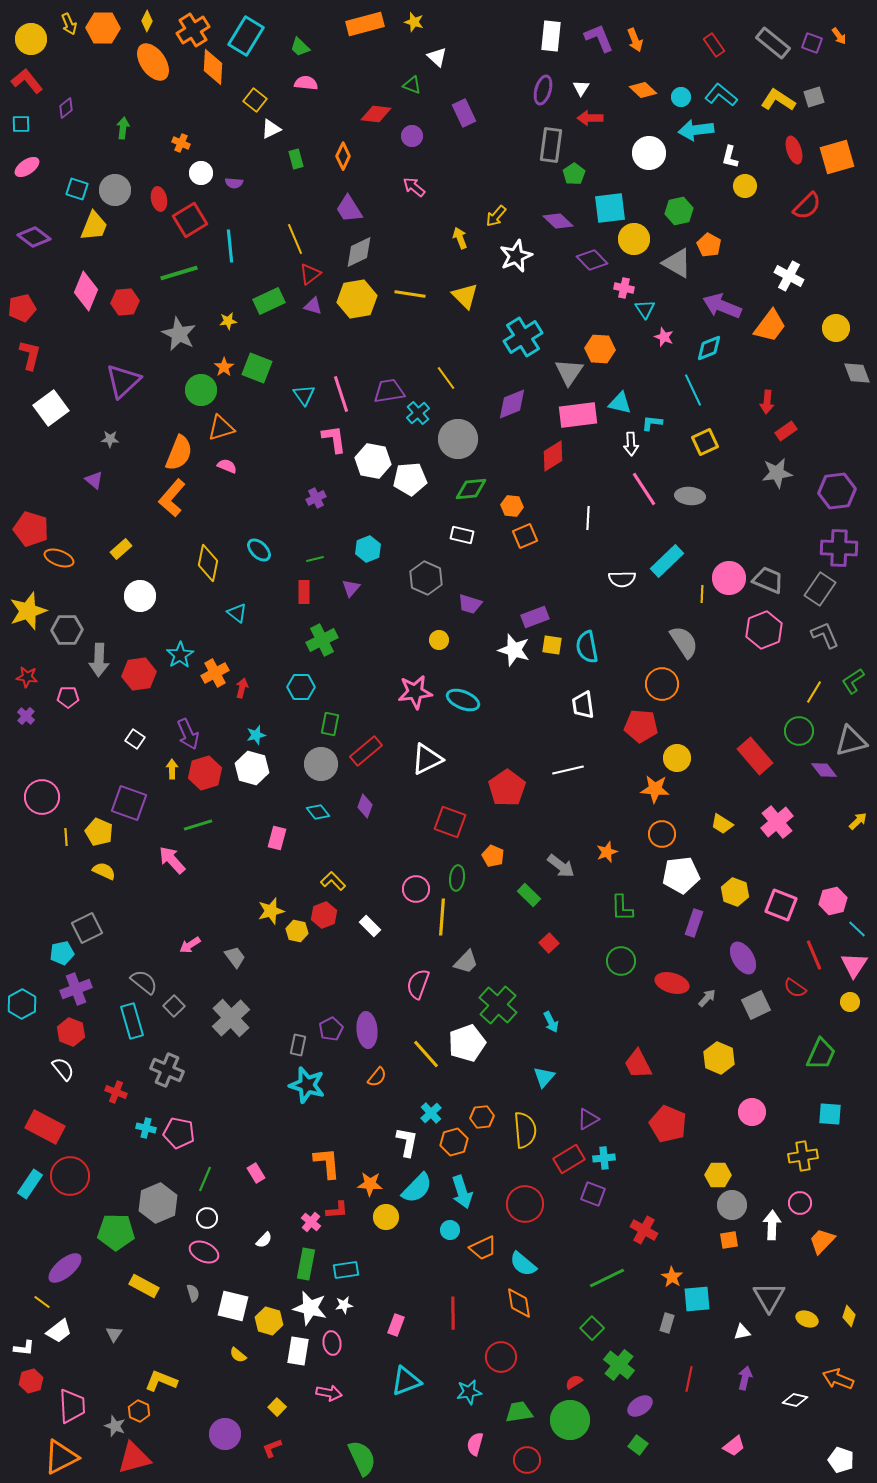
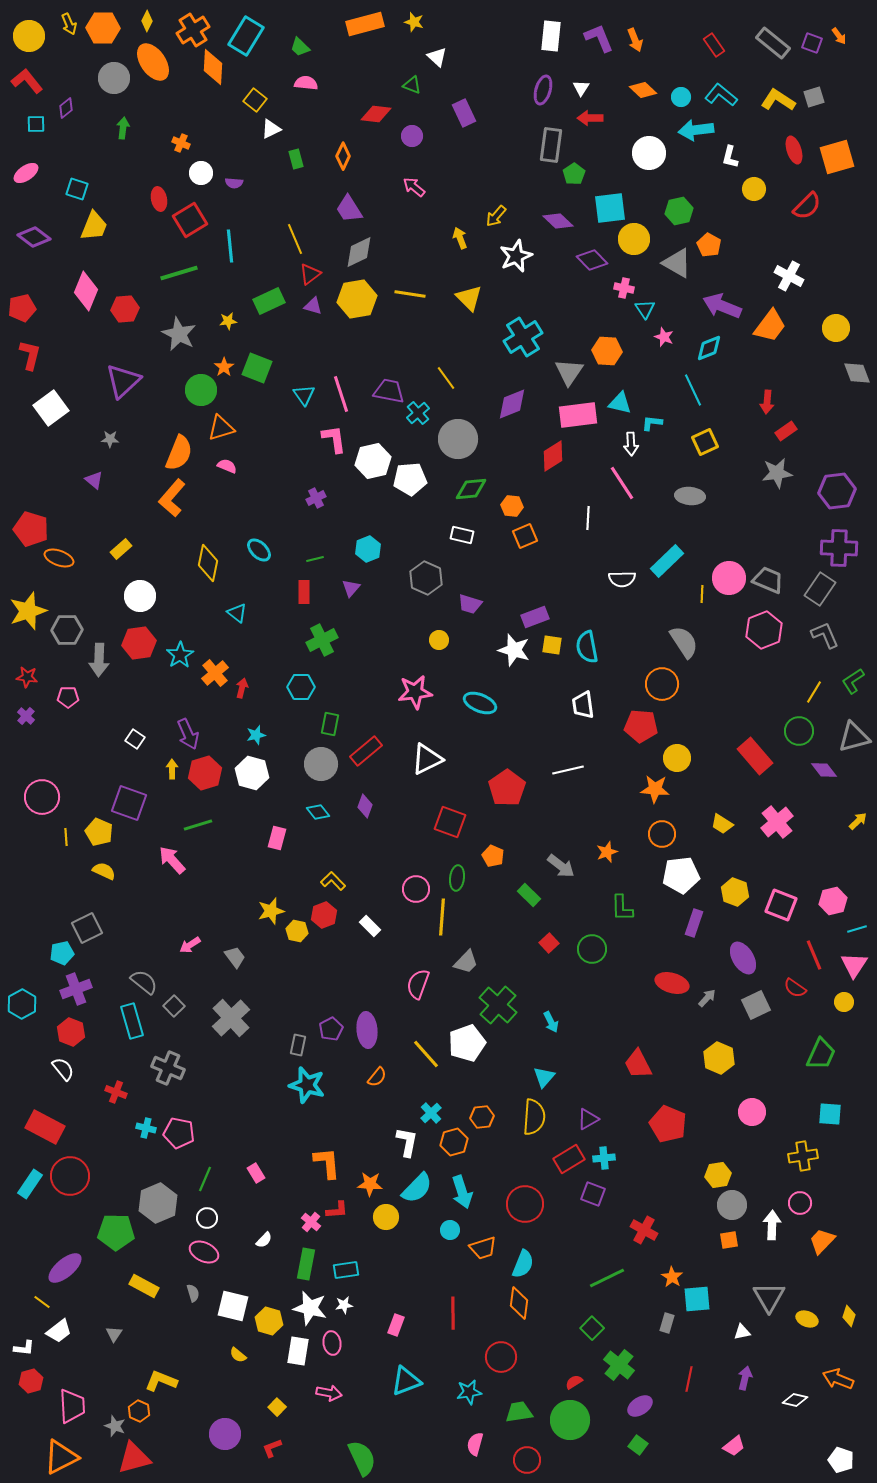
yellow circle at (31, 39): moved 2 px left, 3 px up
cyan square at (21, 124): moved 15 px right
pink ellipse at (27, 167): moved 1 px left, 6 px down
yellow circle at (745, 186): moved 9 px right, 3 px down
gray circle at (115, 190): moved 1 px left, 112 px up
yellow triangle at (465, 296): moved 4 px right, 2 px down
red hexagon at (125, 302): moved 7 px down
orange hexagon at (600, 349): moved 7 px right, 2 px down
purple trapezoid at (389, 391): rotated 20 degrees clockwise
white hexagon at (373, 461): rotated 24 degrees counterclockwise
pink line at (644, 489): moved 22 px left, 6 px up
orange cross at (215, 673): rotated 12 degrees counterclockwise
red hexagon at (139, 674): moved 31 px up
cyan ellipse at (463, 700): moved 17 px right, 3 px down
gray triangle at (851, 741): moved 3 px right, 4 px up
white hexagon at (252, 768): moved 5 px down
cyan line at (857, 929): rotated 60 degrees counterclockwise
green circle at (621, 961): moved 29 px left, 12 px up
yellow circle at (850, 1002): moved 6 px left
gray cross at (167, 1070): moved 1 px right, 2 px up
yellow semicircle at (525, 1130): moved 9 px right, 13 px up; rotated 9 degrees clockwise
yellow hexagon at (718, 1175): rotated 10 degrees counterclockwise
orange trapezoid at (483, 1248): rotated 8 degrees clockwise
cyan semicircle at (523, 1264): rotated 108 degrees counterclockwise
orange diamond at (519, 1303): rotated 16 degrees clockwise
